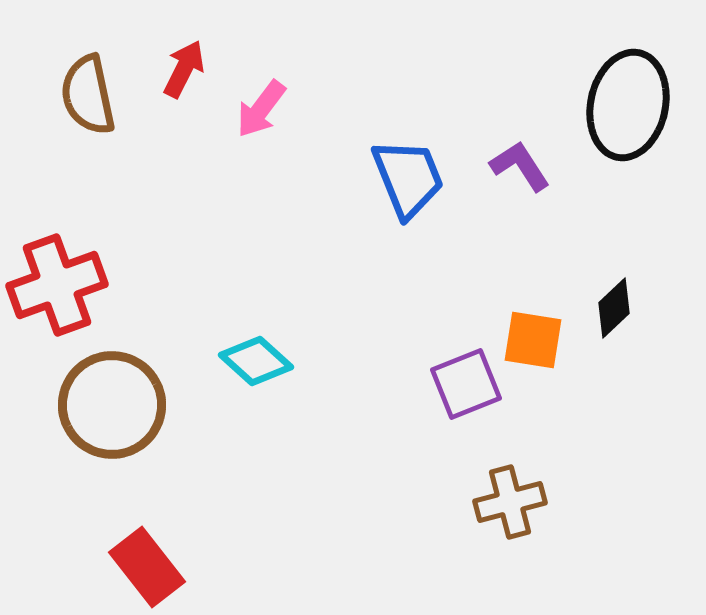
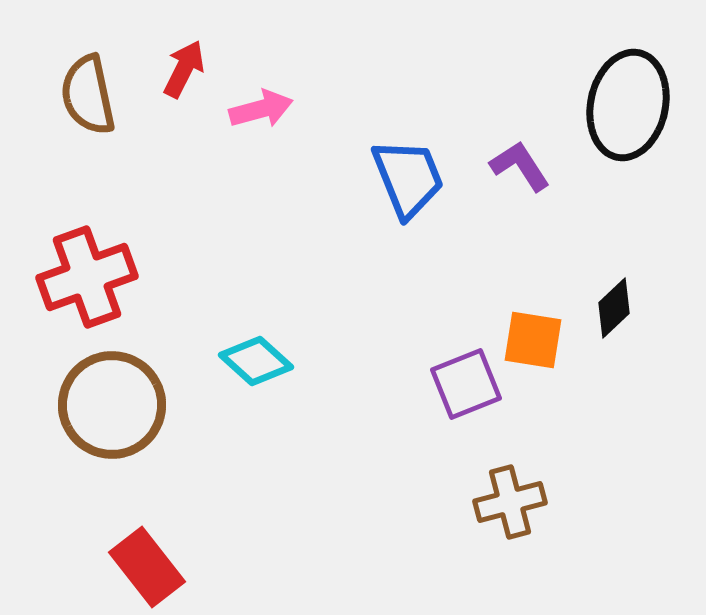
pink arrow: rotated 142 degrees counterclockwise
red cross: moved 30 px right, 8 px up
